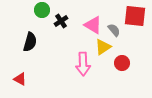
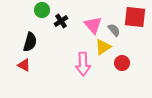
red square: moved 1 px down
pink triangle: rotated 18 degrees clockwise
red triangle: moved 4 px right, 14 px up
